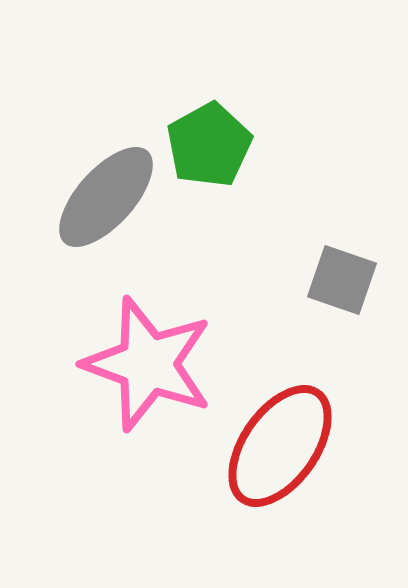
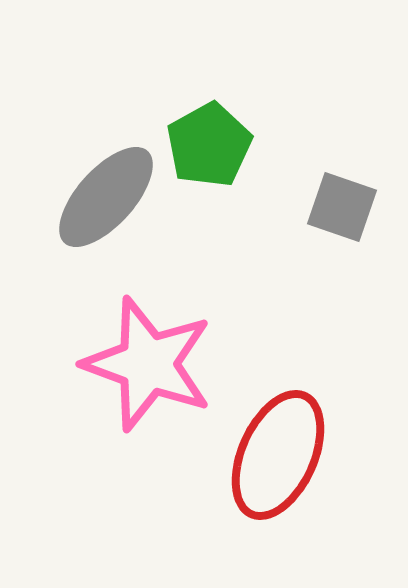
gray square: moved 73 px up
red ellipse: moved 2 px left, 9 px down; rotated 11 degrees counterclockwise
